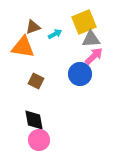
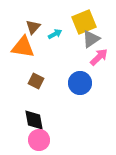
brown triangle: rotated 28 degrees counterclockwise
gray triangle: rotated 30 degrees counterclockwise
pink arrow: moved 5 px right, 1 px down
blue circle: moved 9 px down
